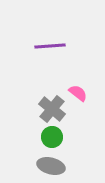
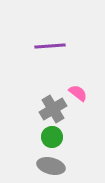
gray cross: moved 1 px right; rotated 20 degrees clockwise
